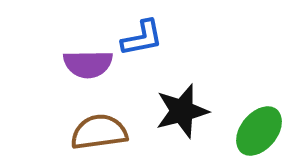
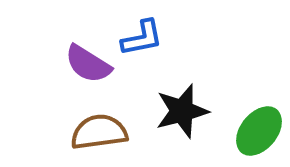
purple semicircle: rotated 33 degrees clockwise
